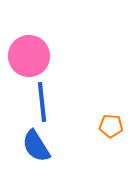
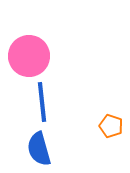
orange pentagon: rotated 15 degrees clockwise
blue semicircle: moved 3 px right, 3 px down; rotated 16 degrees clockwise
